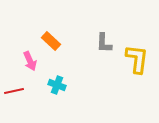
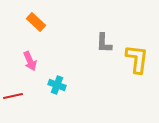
orange rectangle: moved 15 px left, 19 px up
red line: moved 1 px left, 5 px down
